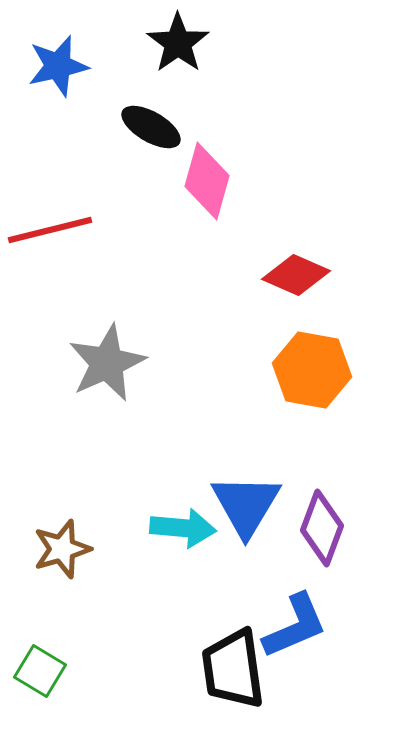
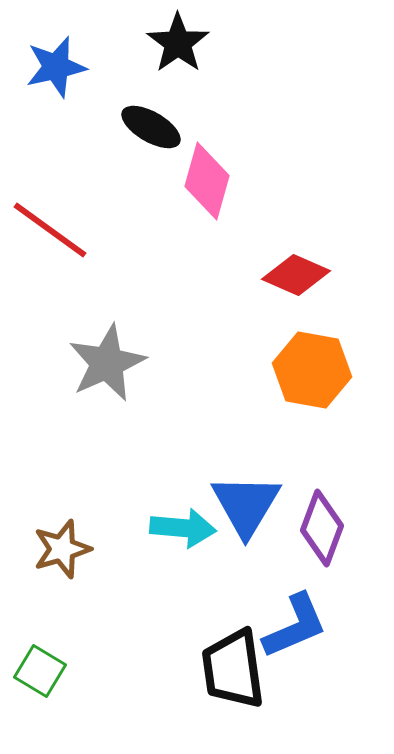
blue star: moved 2 px left, 1 px down
red line: rotated 50 degrees clockwise
